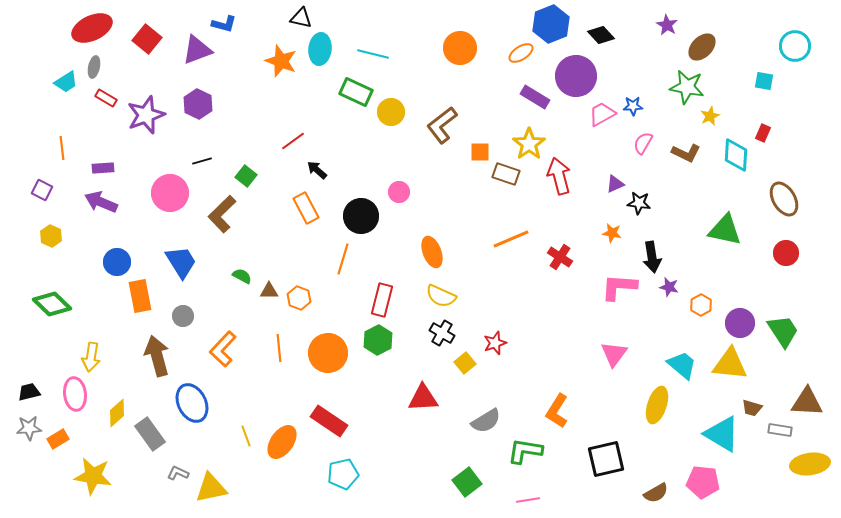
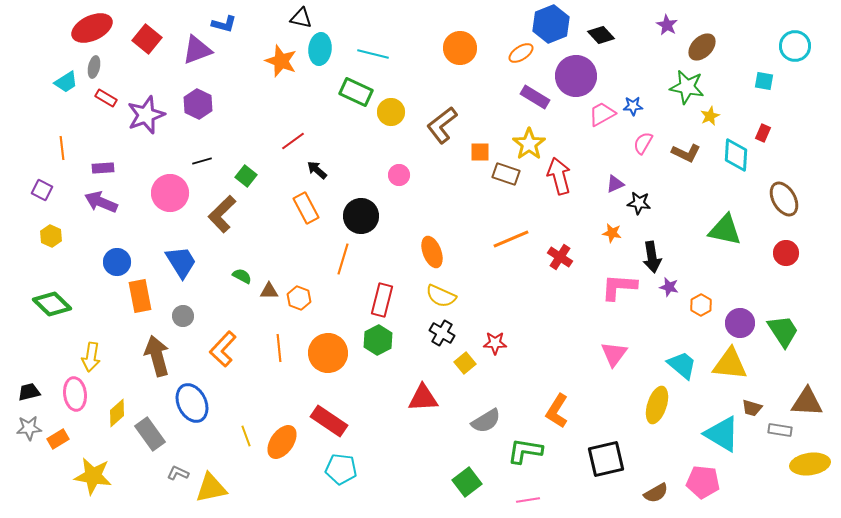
pink circle at (399, 192): moved 17 px up
red star at (495, 343): rotated 20 degrees clockwise
cyan pentagon at (343, 474): moved 2 px left, 5 px up; rotated 20 degrees clockwise
